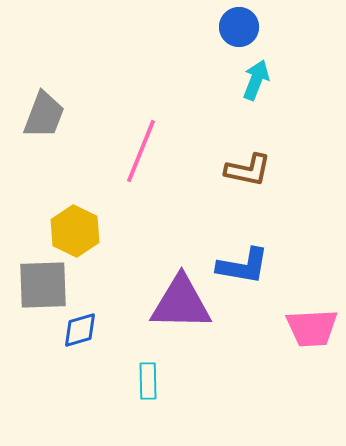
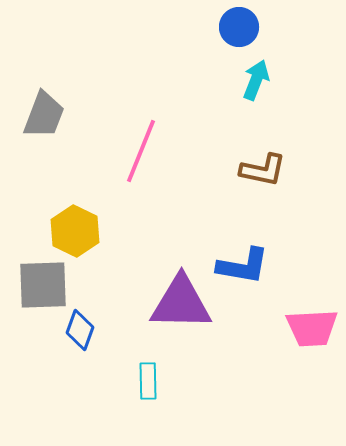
brown L-shape: moved 15 px right
blue diamond: rotated 54 degrees counterclockwise
